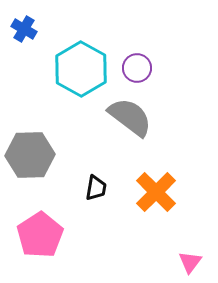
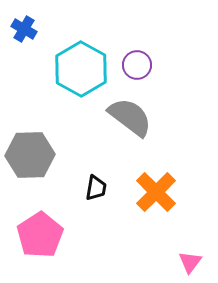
purple circle: moved 3 px up
